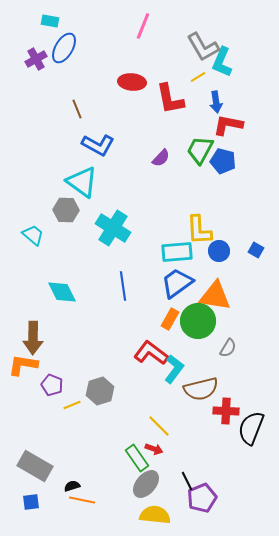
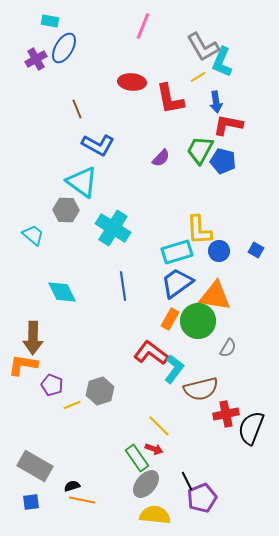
cyan rectangle at (177, 252): rotated 12 degrees counterclockwise
red cross at (226, 411): moved 3 px down; rotated 15 degrees counterclockwise
